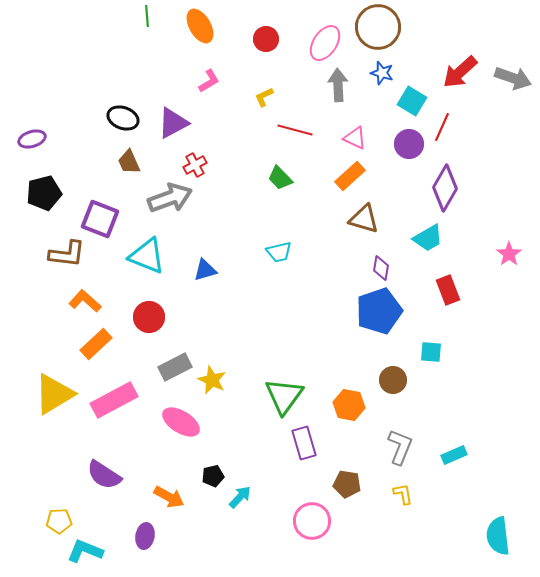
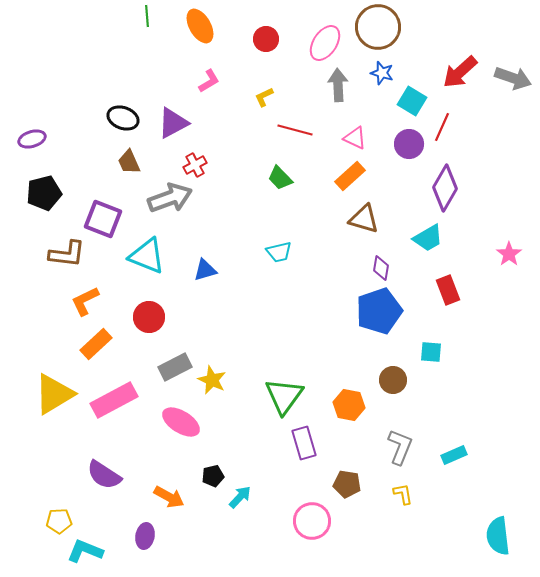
purple square at (100, 219): moved 3 px right
orange L-shape at (85, 301): rotated 68 degrees counterclockwise
